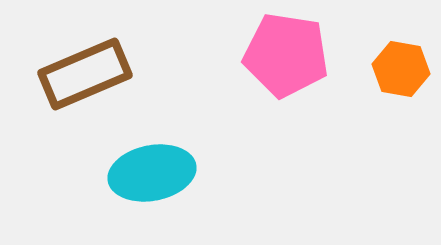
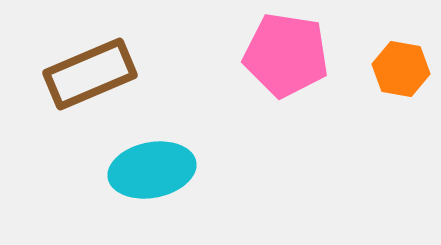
brown rectangle: moved 5 px right
cyan ellipse: moved 3 px up
